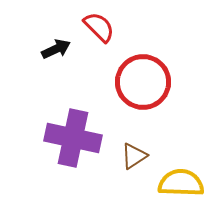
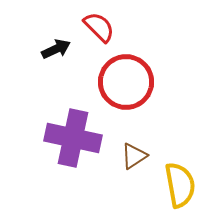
red circle: moved 17 px left
yellow semicircle: moved 1 px left, 2 px down; rotated 78 degrees clockwise
